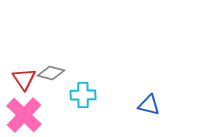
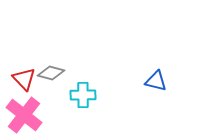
red triangle: rotated 10 degrees counterclockwise
blue triangle: moved 7 px right, 24 px up
pink cross: rotated 6 degrees counterclockwise
